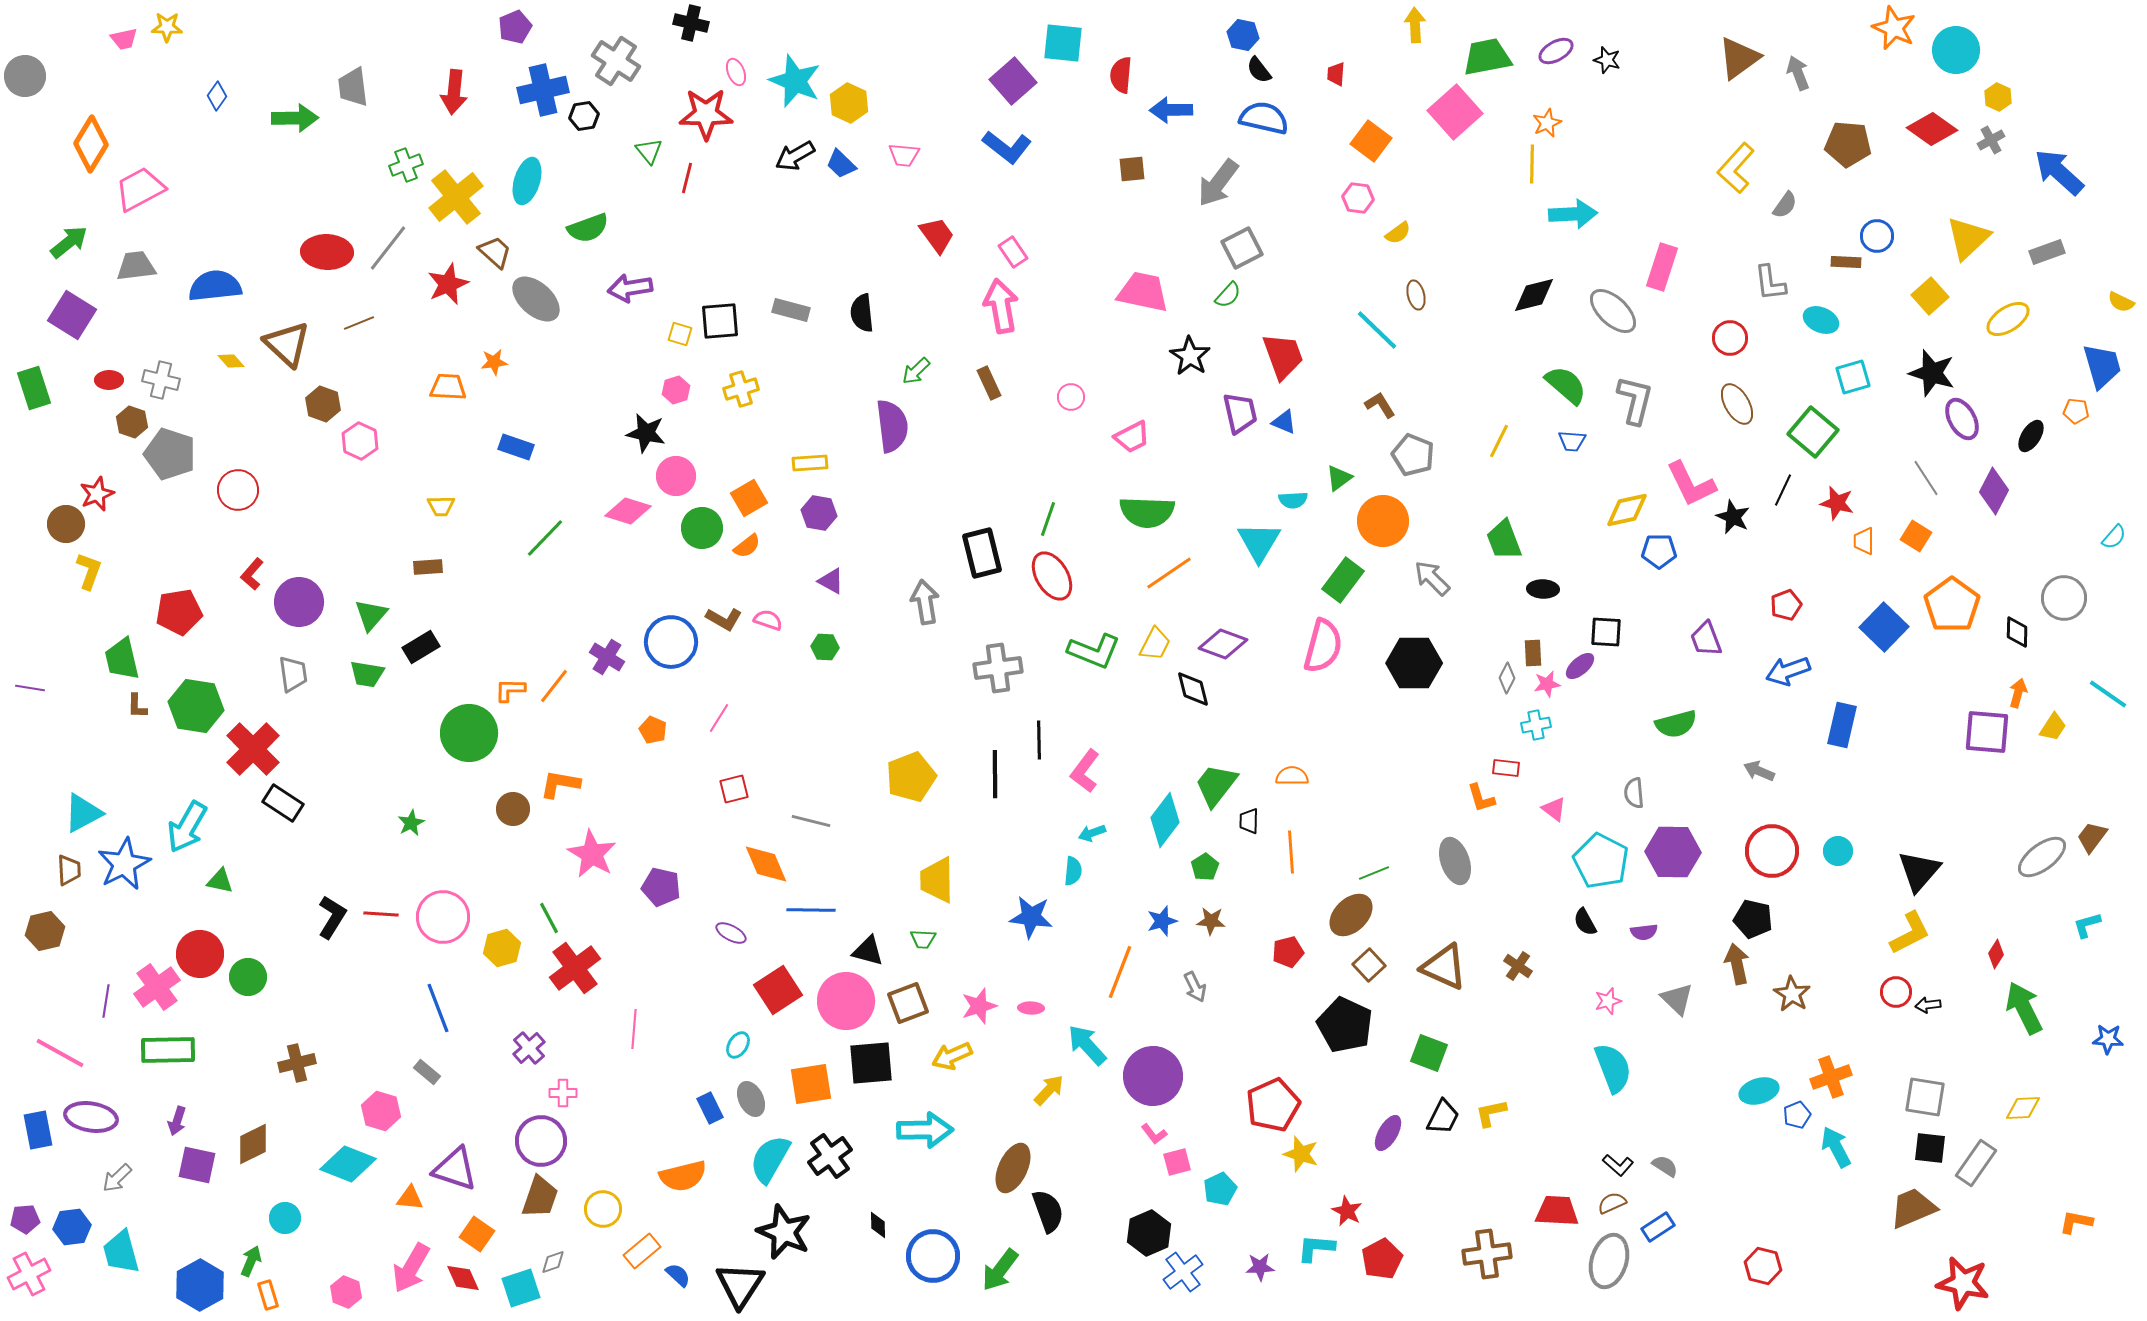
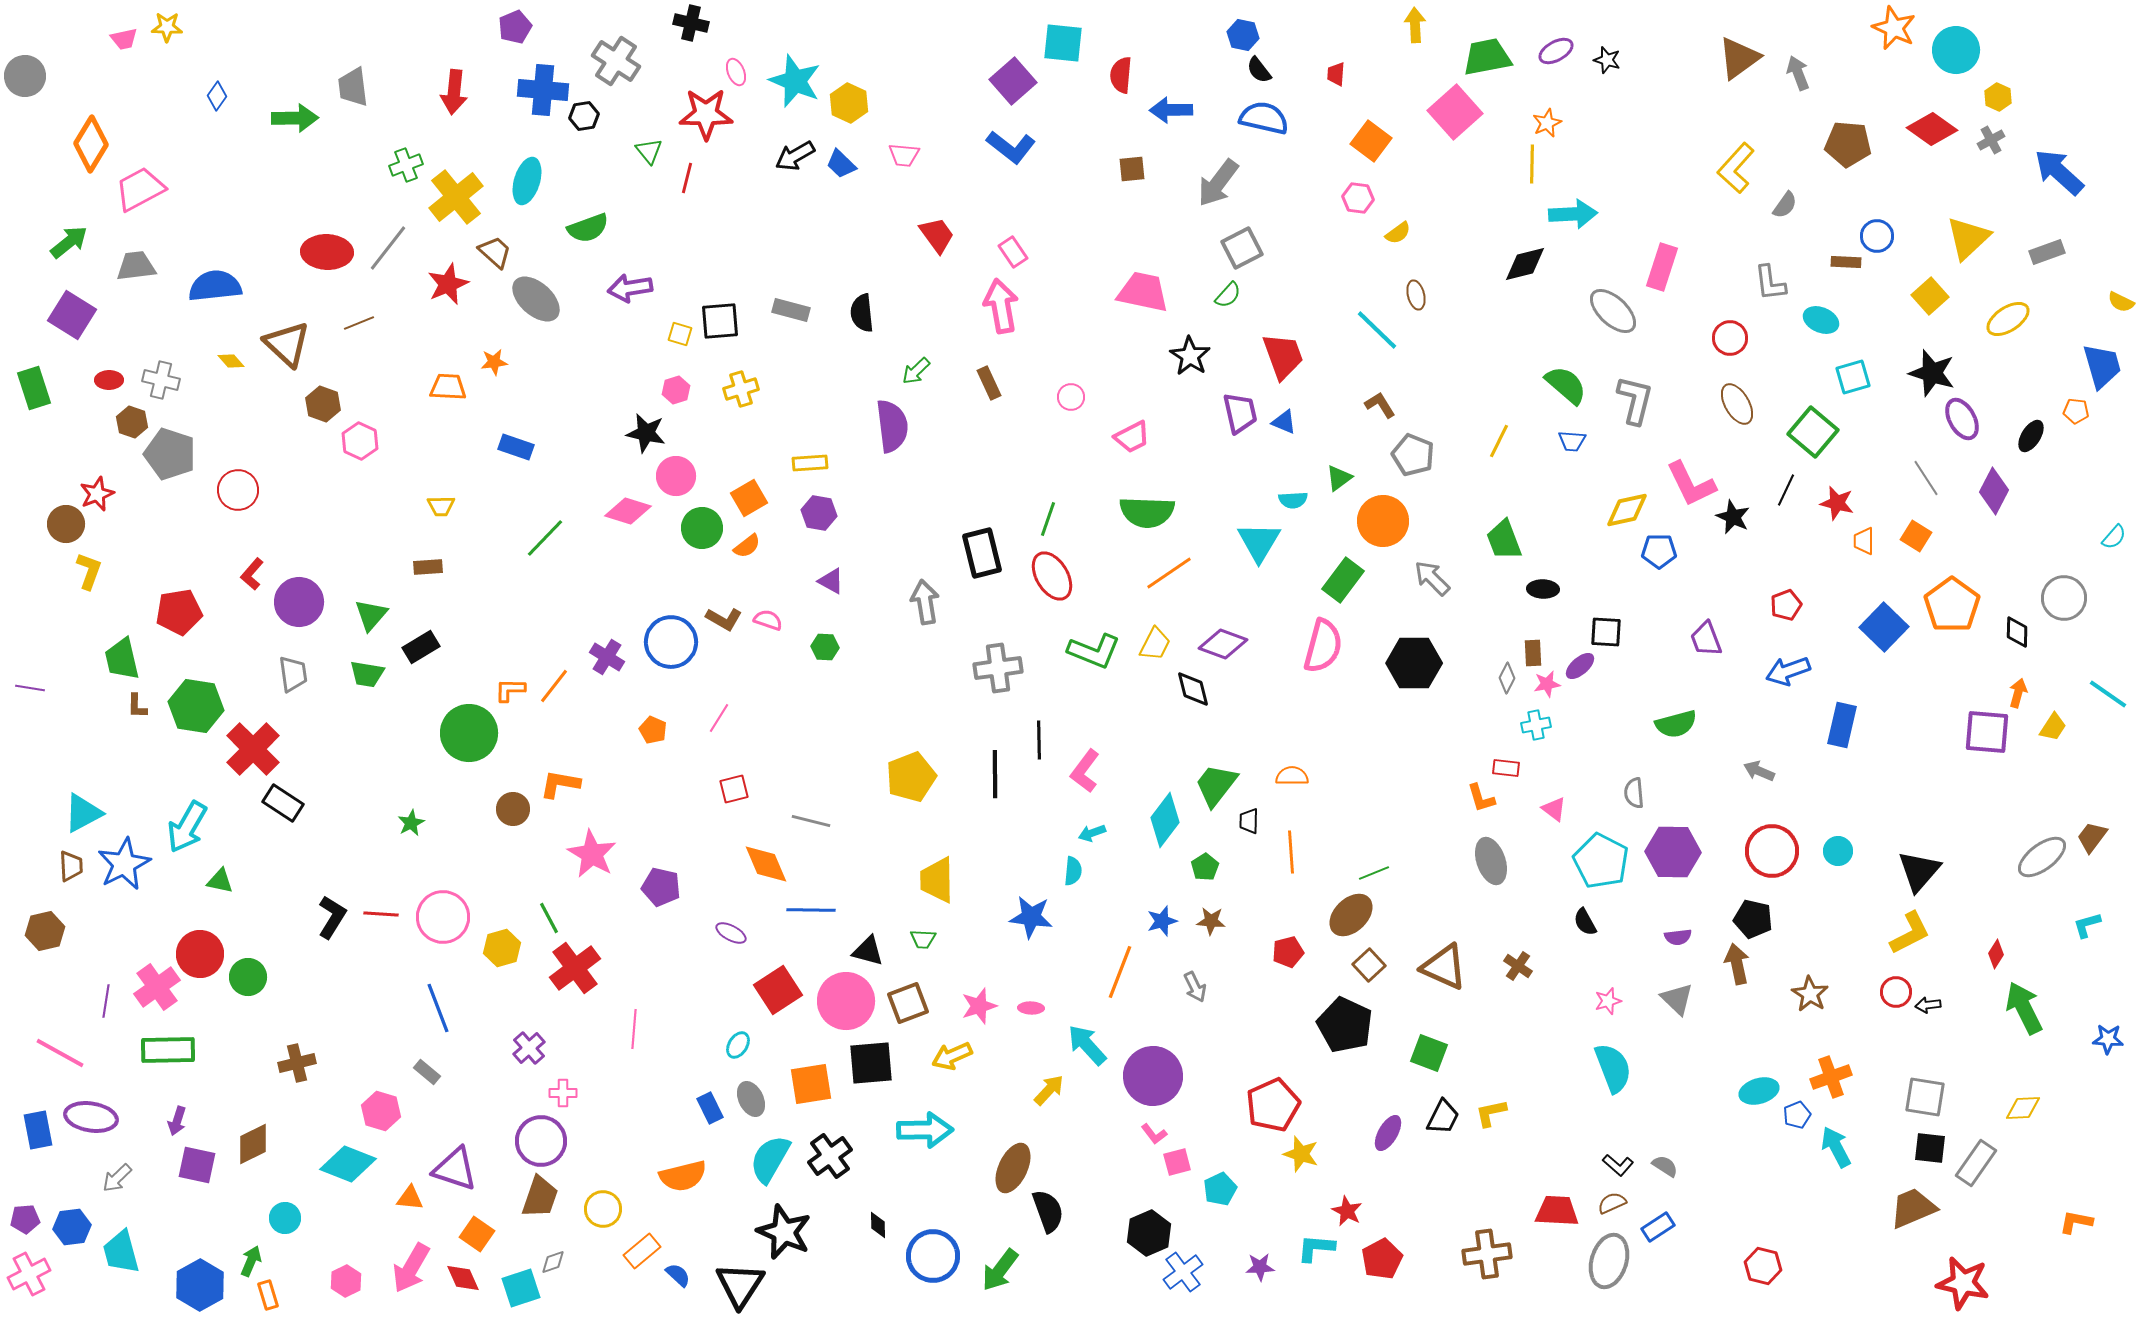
blue cross at (543, 90): rotated 18 degrees clockwise
blue L-shape at (1007, 147): moved 4 px right
black diamond at (1534, 295): moved 9 px left, 31 px up
black line at (1783, 490): moved 3 px right
gray ellipse at (1455, 861): moved 36 px right
brown trapezoid at (69, 870): moved 2 px right, 4 px up
purple semicircle at (1644, 932): moved 34 px right, 5 px down
brown star at (1792, 994): moved 18 px right
pink hexagon at (346, 1292): moved 11 px up; rotated 12 degrees clockwise
